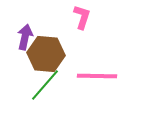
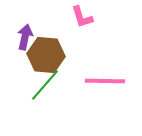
pink L-shape: rotated 145 degrees clockwise
brown hexagon: moved 1 px down
pink line: moved 8 px right, 5 px down
